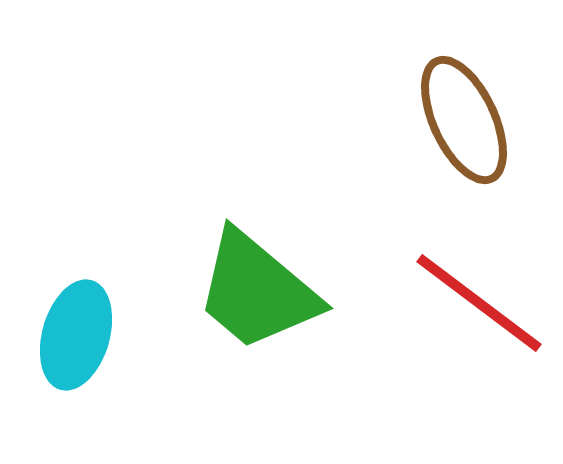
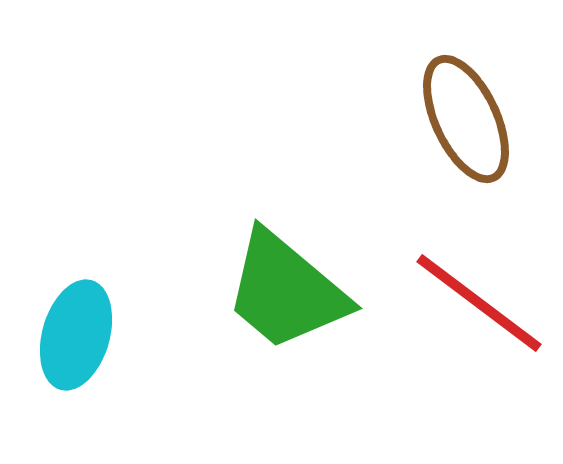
brown ellipse: moved 2 px right, 1 px up
green trapezoid: moved 29 px right
